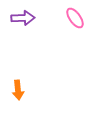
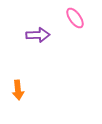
purple arrow: moved 15 px right, 17 px down
